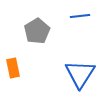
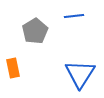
blue line: moved 6 px left
gray pentagon: moved 2 px left
